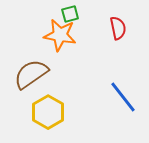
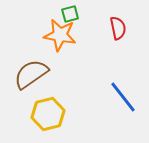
yellow hexagon: moved 2 px down; rotated 16 degrees clockwise
